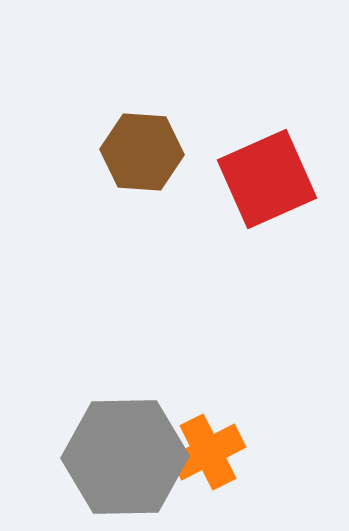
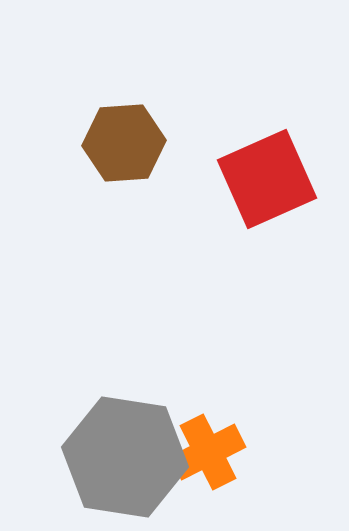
brown hexagon: moved 18 px left, 9 px up; rotated 8 degrees counterclockwise
gray hexagon: rotated 10 degrees clockwise
